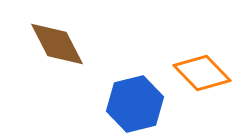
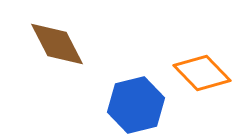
blue hexagon: moved 1 px right, 1 px down
